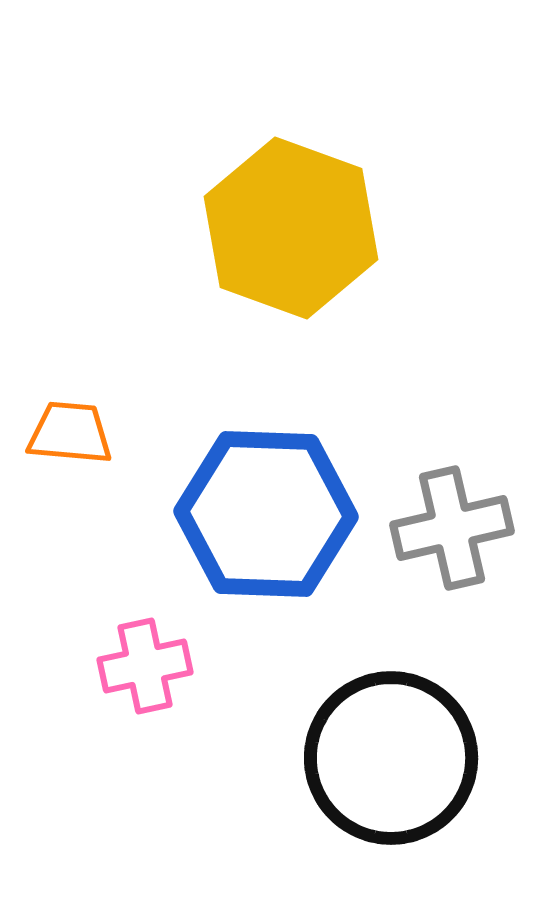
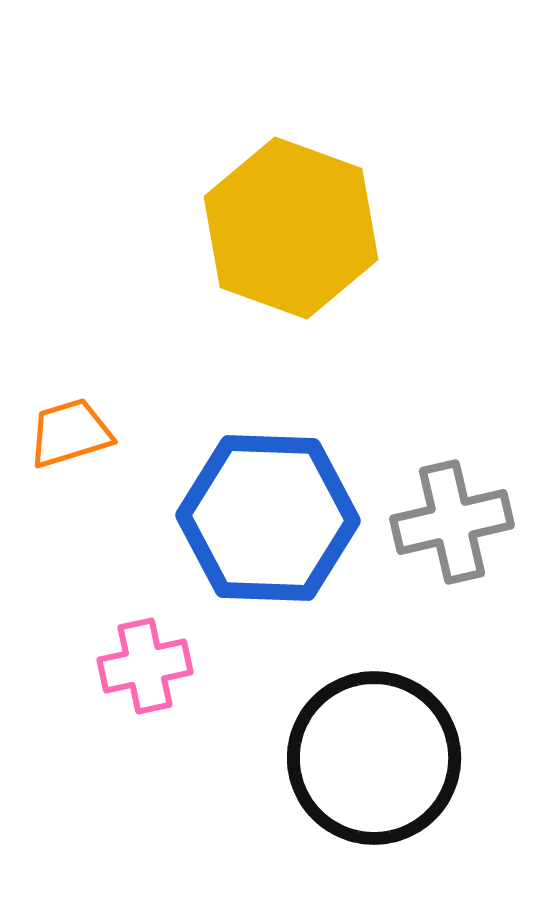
orange trapezoid: rotated 22 degrees counterclockwise
blue hexagon: moved 2 px right, 4 px down
gray cross: moved 6 px up
black circle: moved 17 px left
